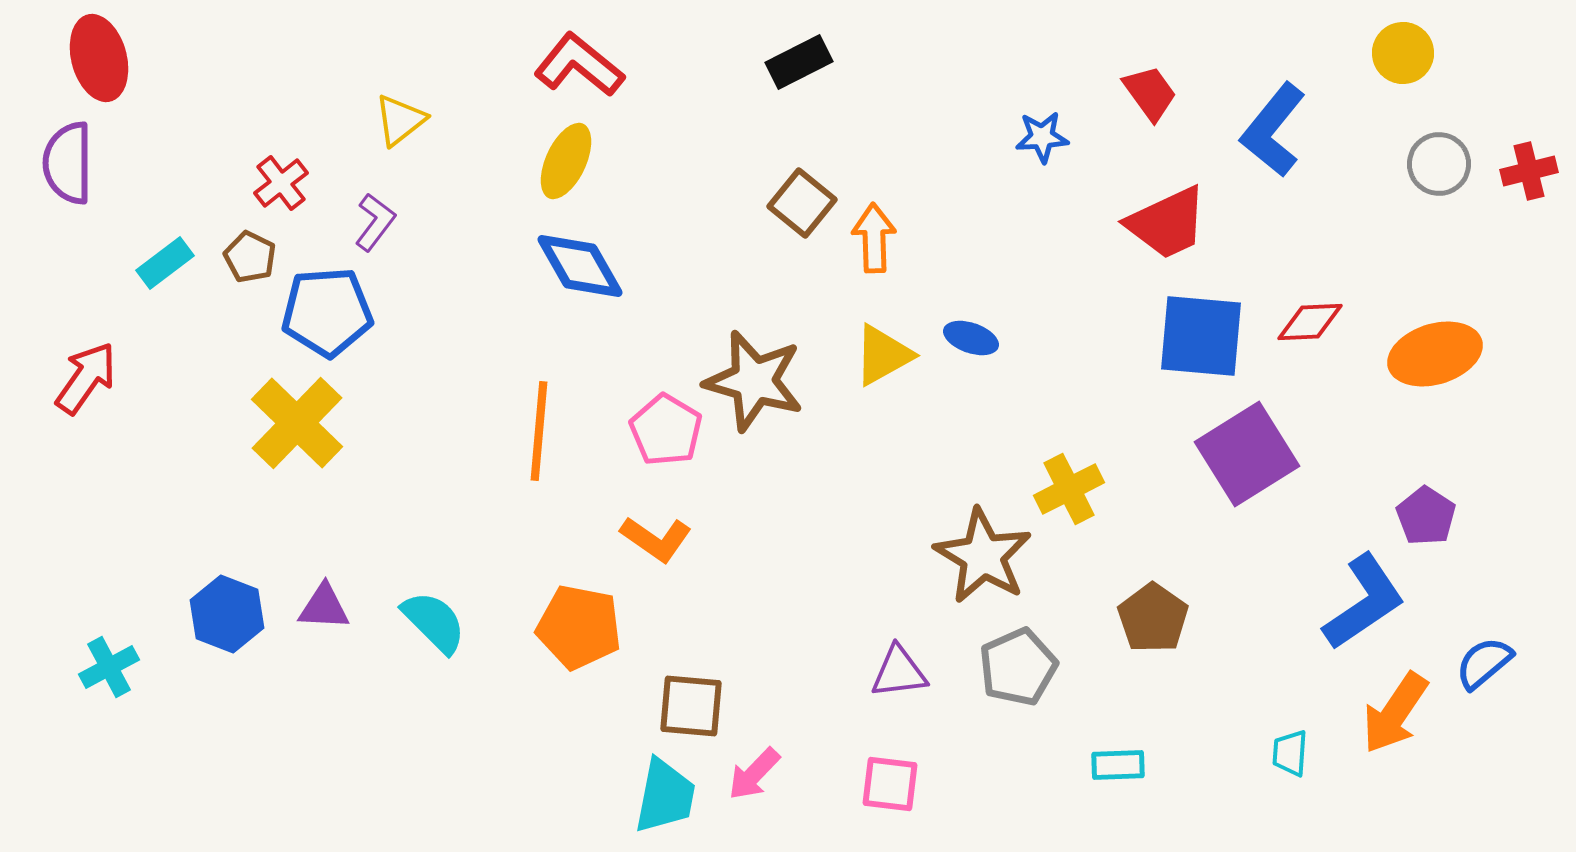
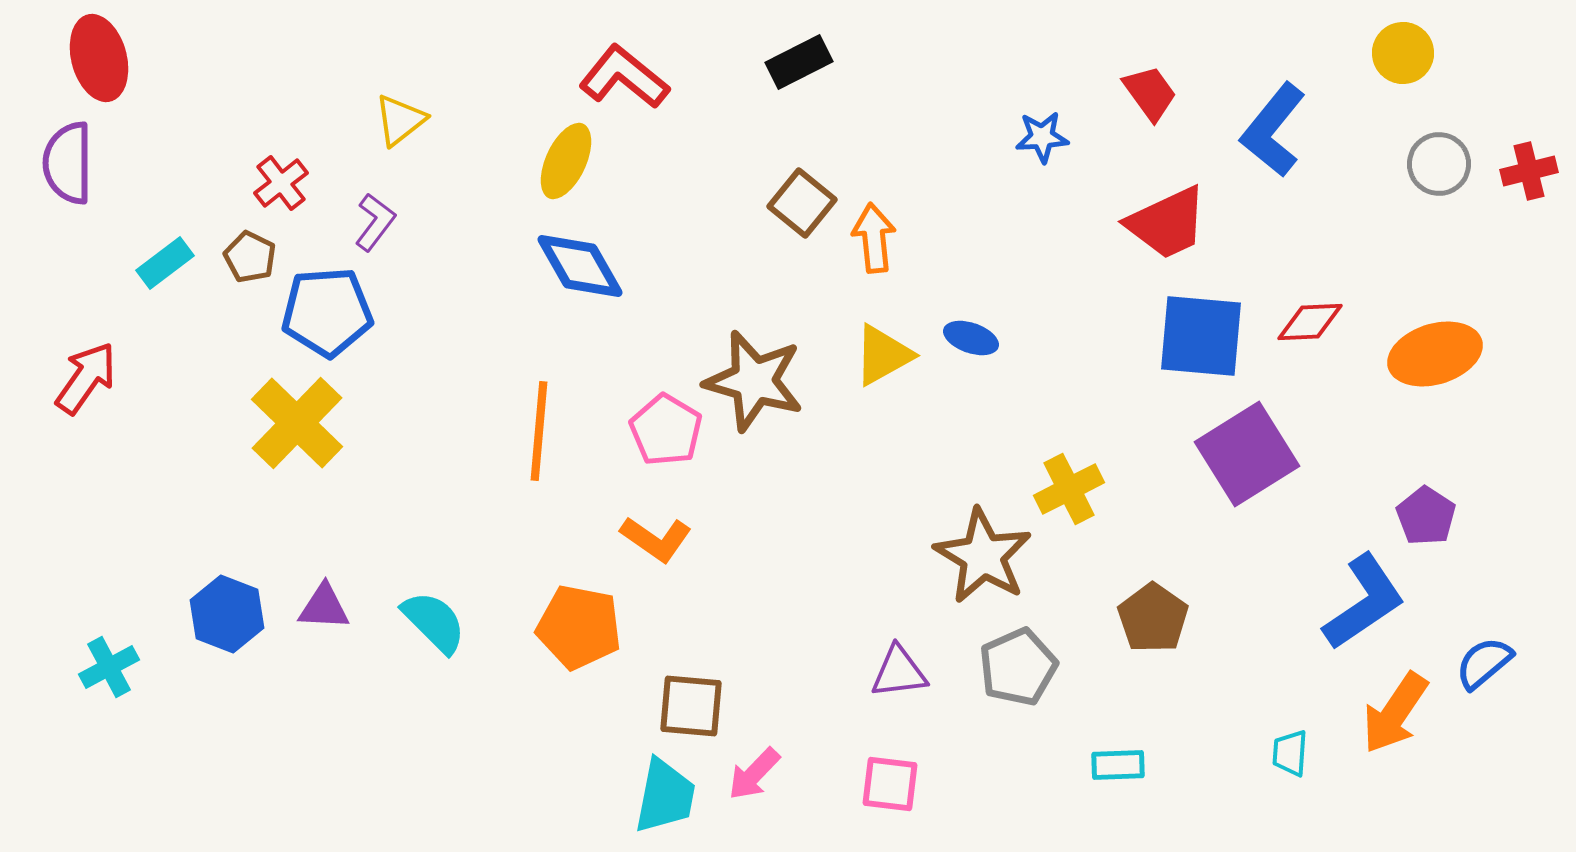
red L-shape at (579, 65): moved 45 px right, 12 px down
orange arrow at (874, 238): rotated 4 degrees counterclockwise
